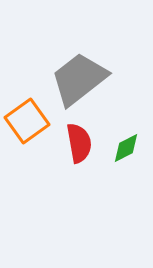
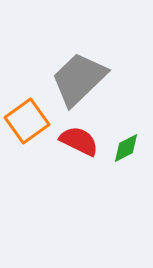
gray trapezoid: rotated 6 degrees counterclockwise
red semicircle: moved 2 px up; rotated 54 degrees counterclockwise
